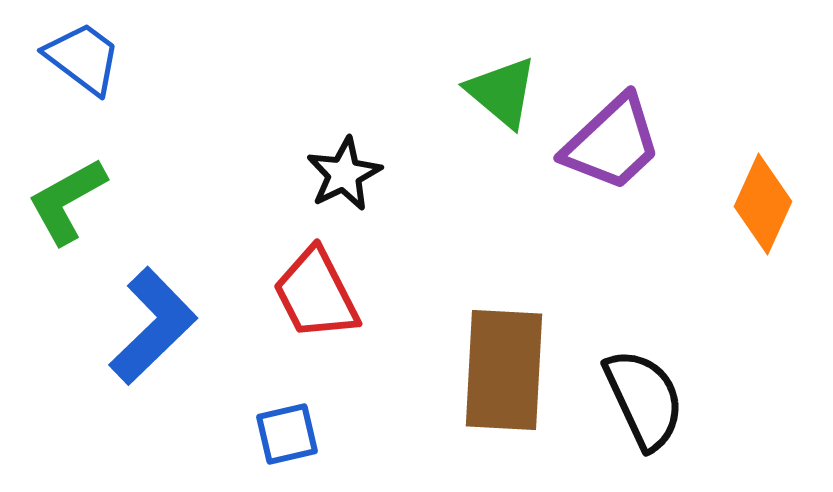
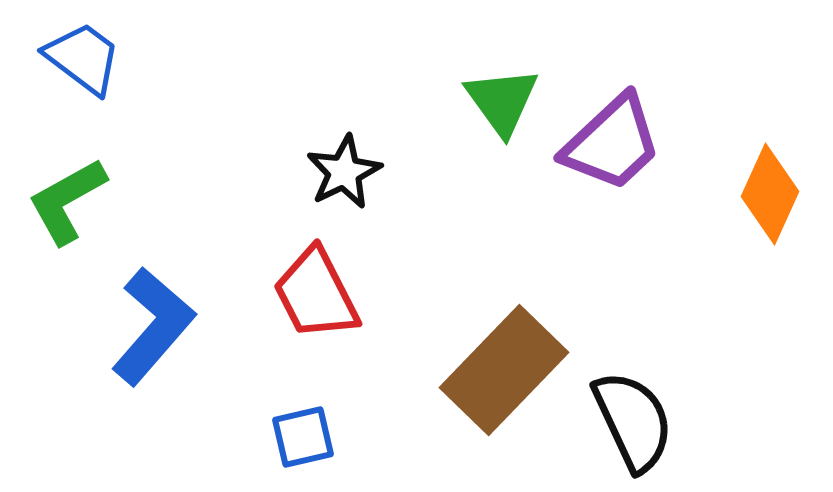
green triangle: moved 9 px down; rotated 14 degrees clockwise
black star: moved 2 px up
orange diamond: moved 7 px right, 10 px up
blue L-shape: rotated 5 degrees counterclockwise
brown rectangle: rotated 41 degrees clockwise
black semicircle: moved 11 px left, 22 px down
blue square: moved 16 px right, 3 px down
